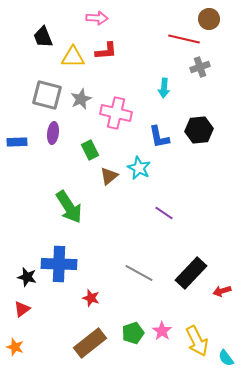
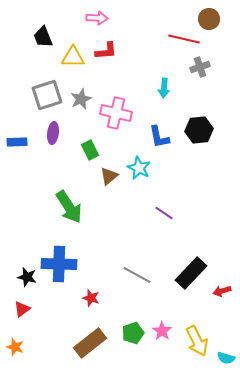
gray square: rotated 32 degrees counterclockwise
gray line: moved 2 px left, 2 px down
cyan semicircle: rotated 36 degrees counterclockwise
